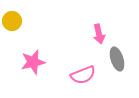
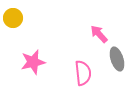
yellow circle: moved 1 px right, 3 px up
pink arrow: rotated 150 degrees clockwise
pink semicircle: moved 2 px up; rotated 75 degrees counterclockwise
